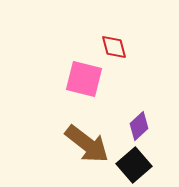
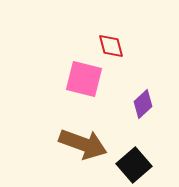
red diamond: moved 3 px left, 1 px up
purple diamond: moved 4 px right, 22 px up
brown arrow: moved 4 px left; rotated 18 degrees counterclockwise
